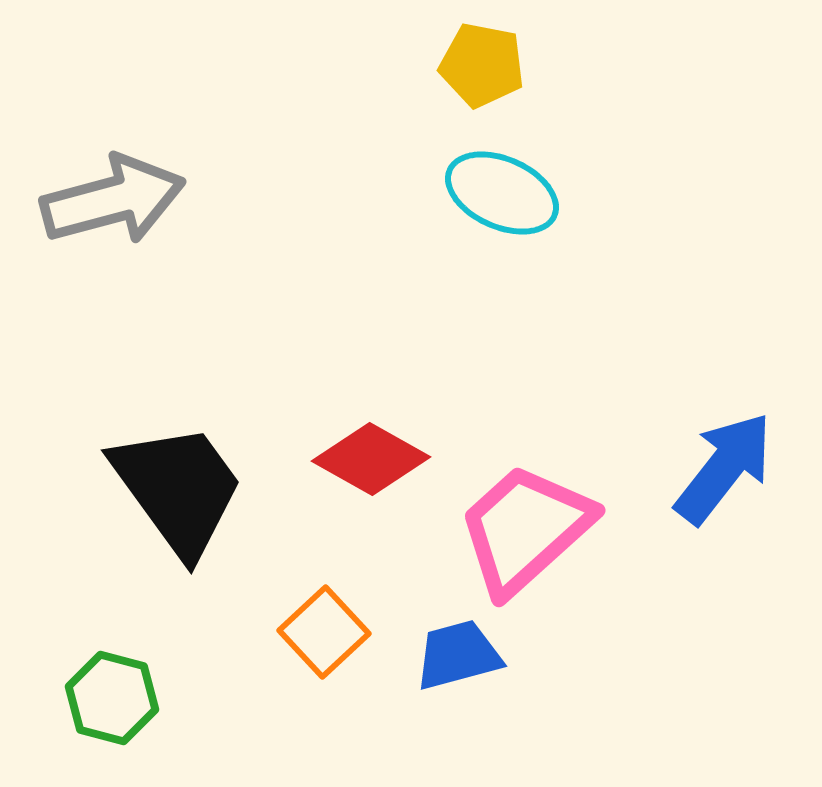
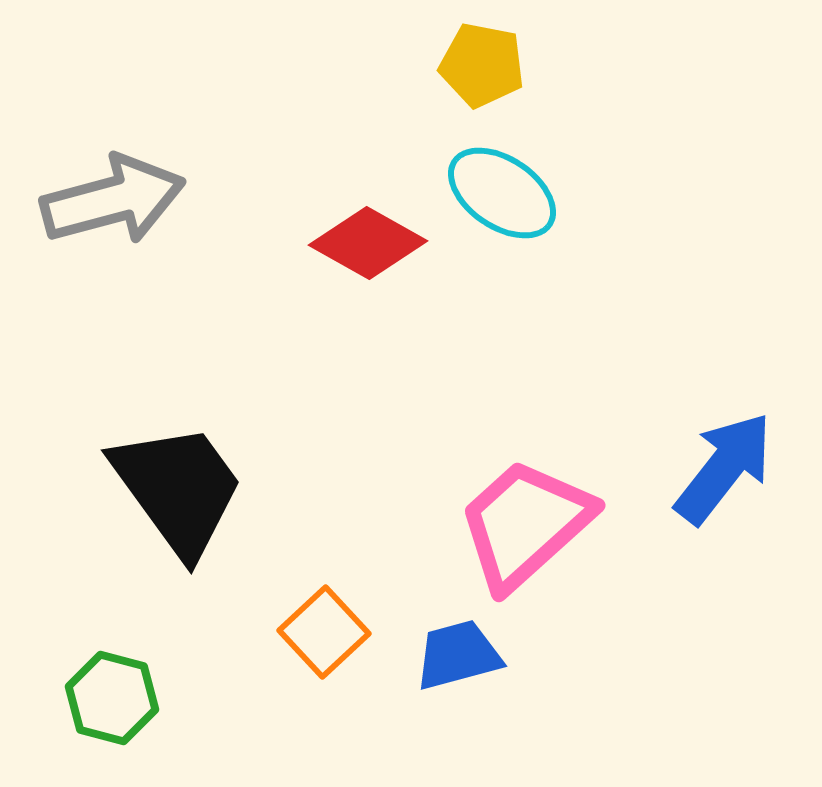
cyan ellipse: rotated 10 degrees clockwise
red diamond: moved 3 px left, 216 px up
pink trapezoid: moved 5 px up
